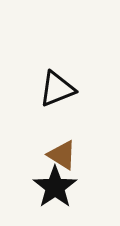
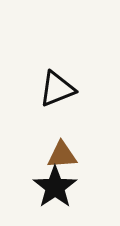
brown triangle: rotated 36 degrees counterclockwise
